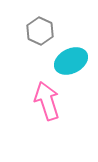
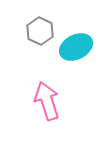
cyan ellipse: moved 5 px right, 14 px up
